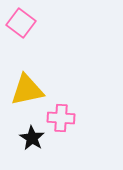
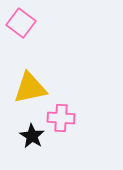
yellow triangle: moved 3 px right, 2 px up
black star: moved 2 px up
